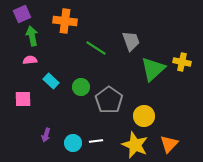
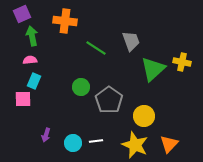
cyan rectangle: moved 17 px left; rotated 70 degrees clockwise
